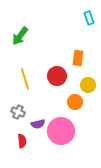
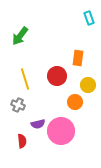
gray cross: moved 7 px up
